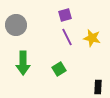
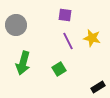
purple square: rotated 24 degrees clockwise
purple line: moved 1 px right, 4 px down
green arrow: rotated 15 degrees clockwise
black rectangle: rotated 56 degrees clockwise
